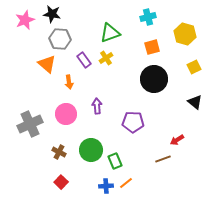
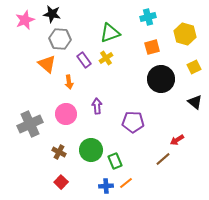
black circle: moved 7 px right
brown line: rotated 21 degrees counterclockwise
